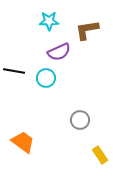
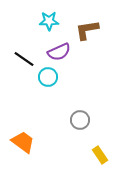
black line: moved 10 px right, 12 px up; rotated 25 degrees clockwise
cyan circle: moved 2 px right, 1 px up
